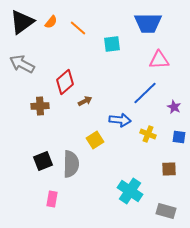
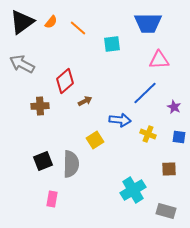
red diamond: moved 1 px up
cyan cross: moved 3 px right, 1 px up; rotated 25 degrees clockwise
